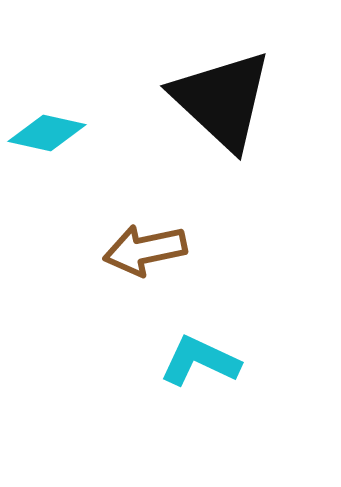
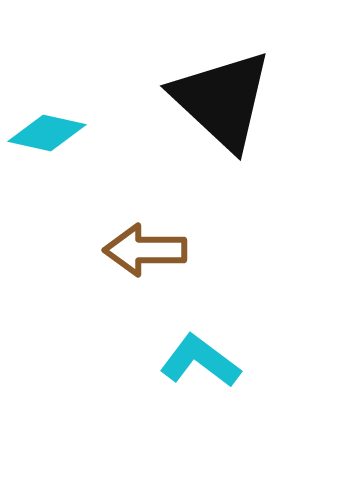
brown arrow: rotated 12 degrees clockwise
cyan L-shape: rotated 12 degrees clockwise
